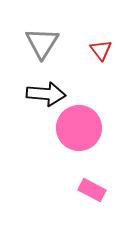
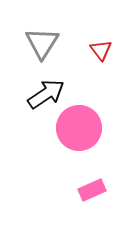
black arrow: rotated 39 degrees counterclockwise
pink rectangle: rotated 52 degrees counterclockwise
